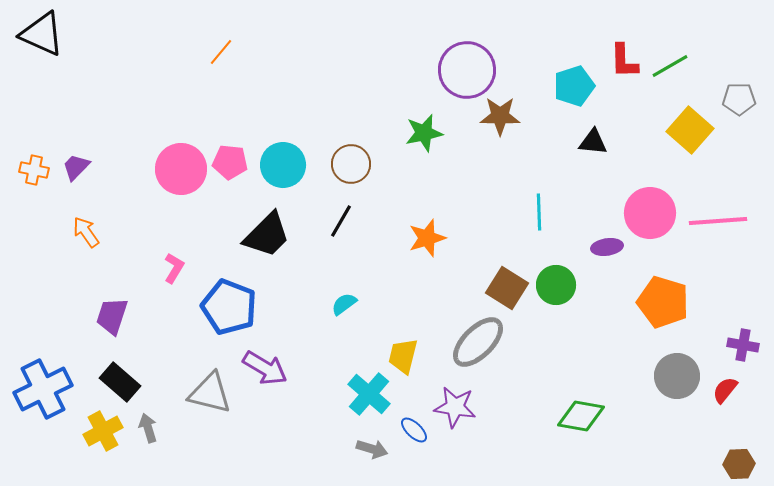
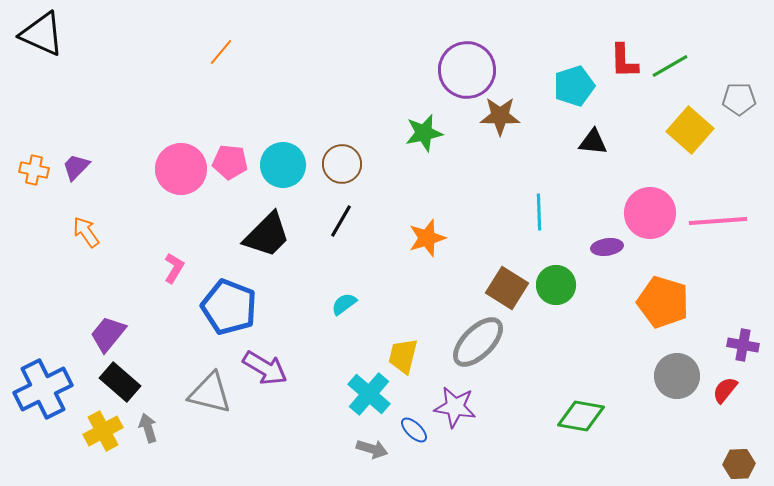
brown circle at (351, 164): moved 9 px left
purple trapezoid at (112, 316): moved 4 px left, 18 px down; rotated 21 degrees clockwise
